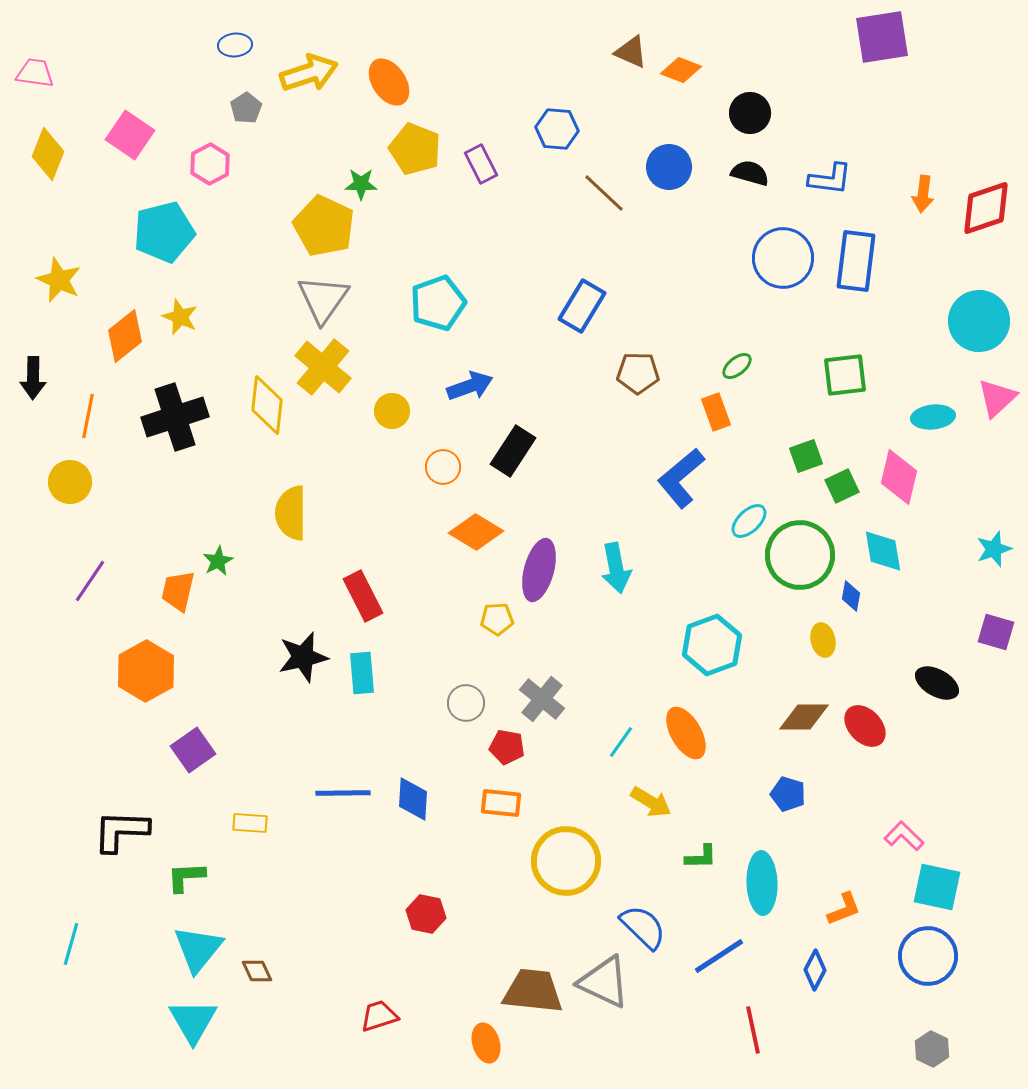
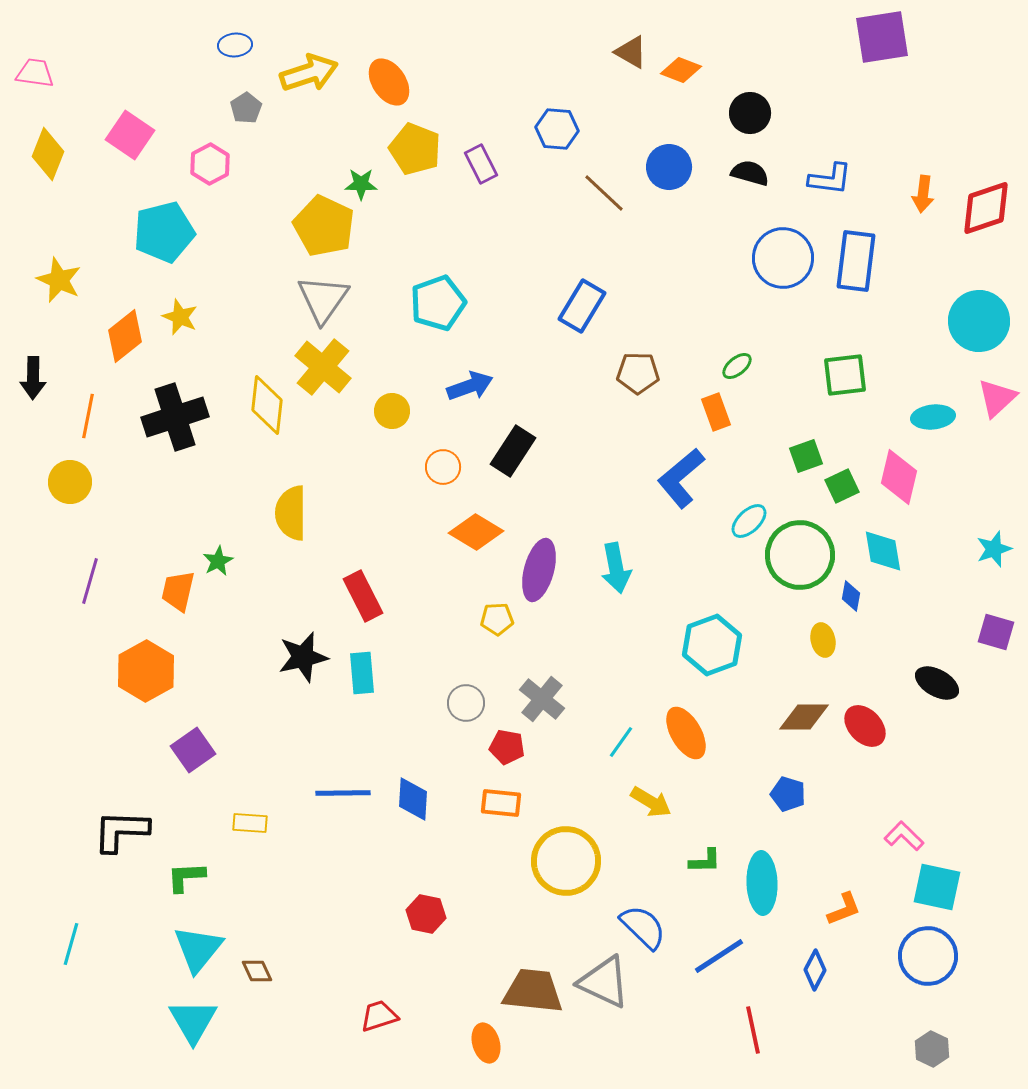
brown triangle at (631, 52): rotated 6 degrees clockwise
purple line at (90, 581): rotated 18 degrees counterclockwise
green L-shape at (701, 857): moved 4 px right, 4 px down
